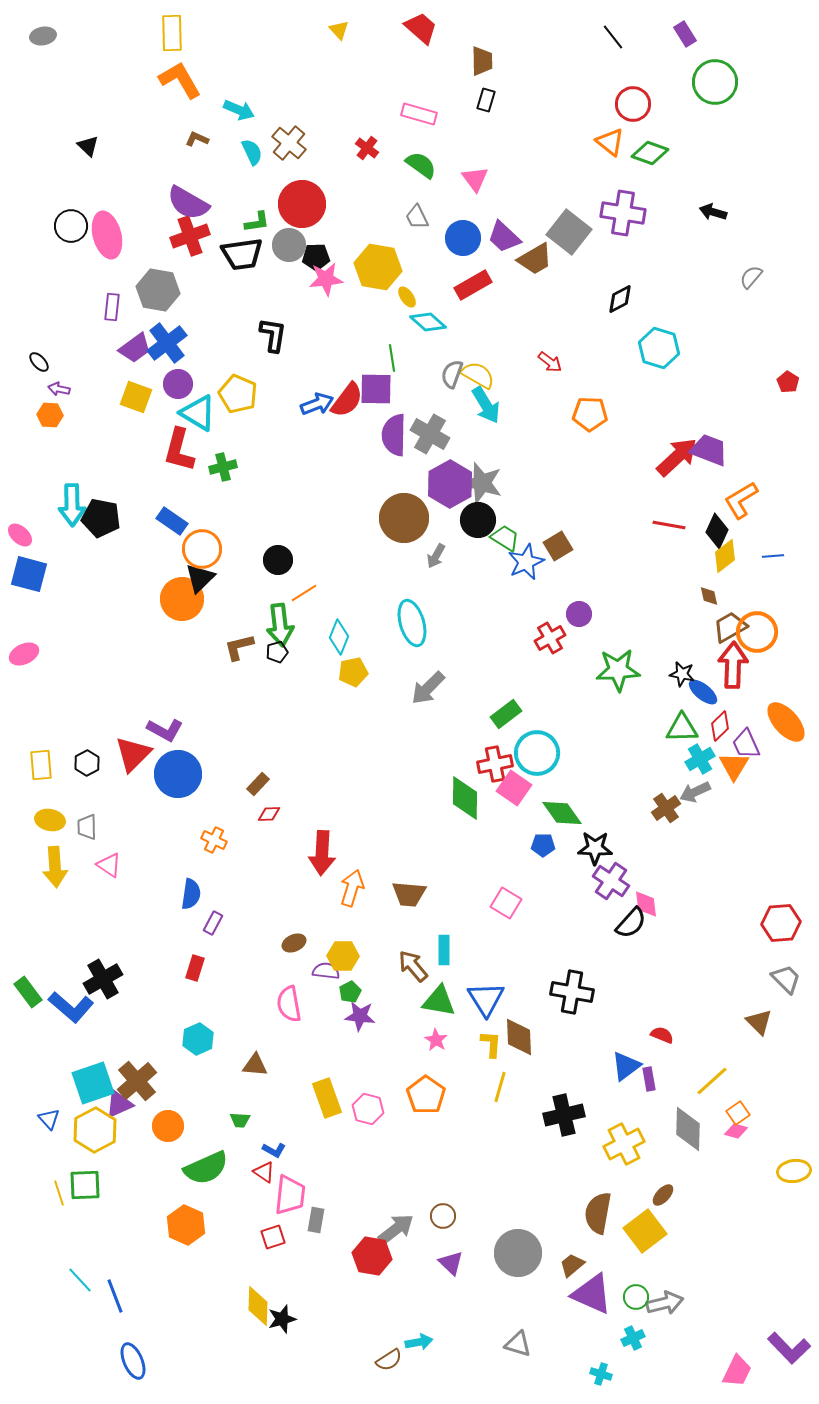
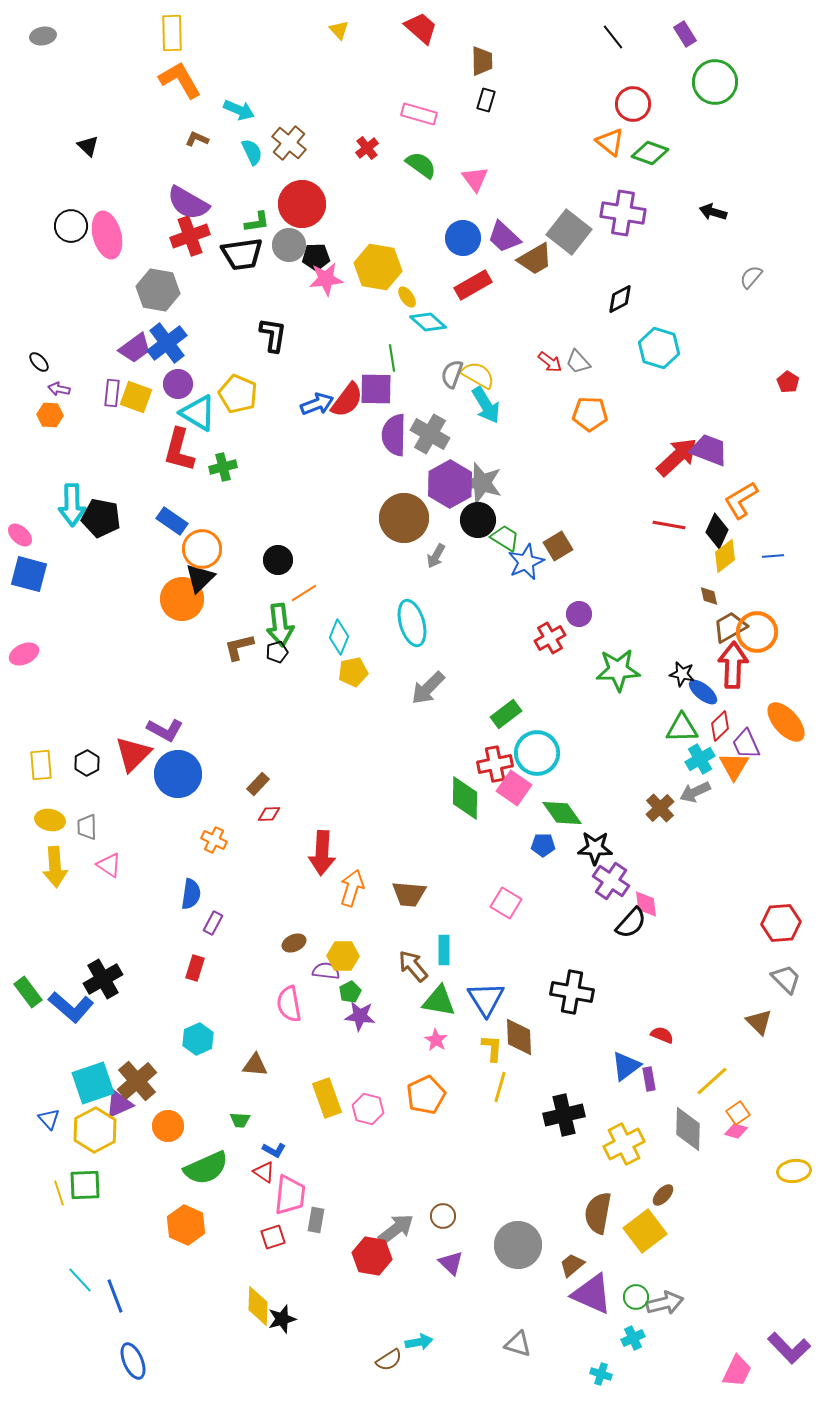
red cross at (367, 148): rotated 15 degrees clockwise
gray trapezoid at (417, 217): moved 161 px right, 145 px down; rotated 16 degrees counterclockwise
purple rectangle at (112, 307): moved 86 px down
brown cross at (666, 808): moved 6 px left; rotated 8 degrees counterclockwise
yellow L-shape at (491, 1044): moved 1 px right, 4 px down
orange pentagon at (426, 1095): rotated 12 degrees clockwise
gray circle at (518, 1253): moved 8 px up
